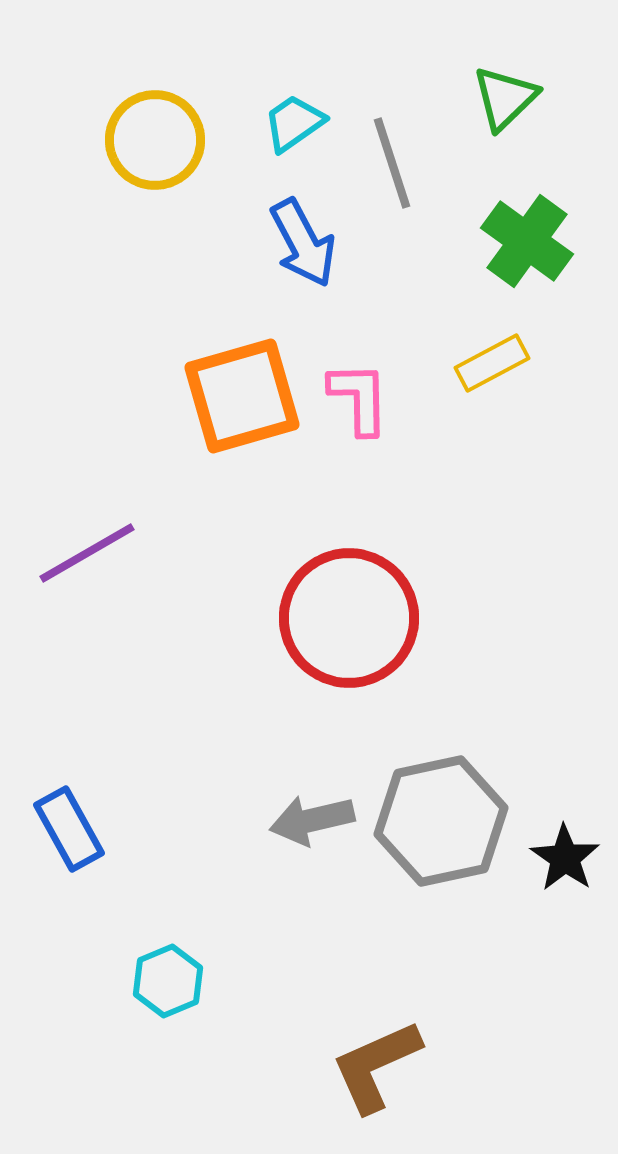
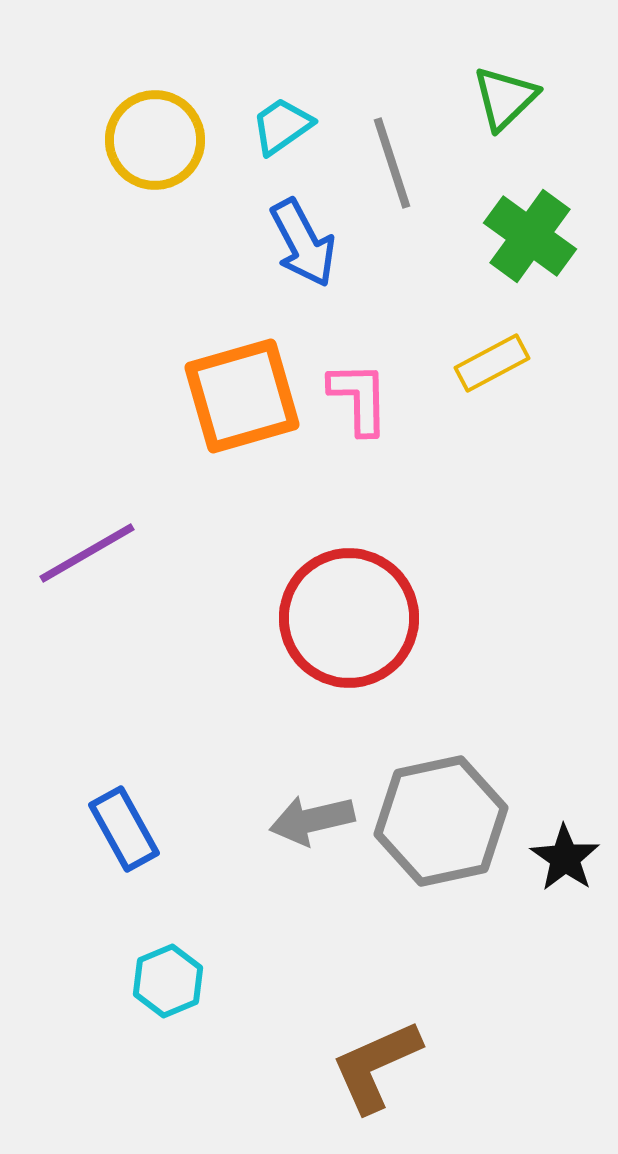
cyan trapezoid: moved 12 px left, 3 px down
green cross: moved 3 px right, 5 px up
blue rectangle: moved 55 px right
